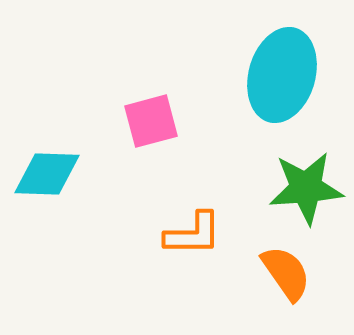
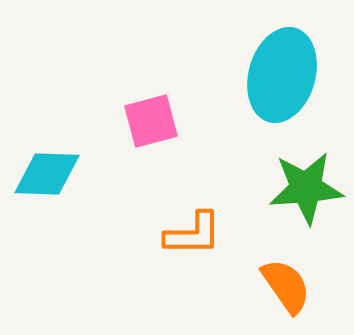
orange semicircle: moved 13 px down
